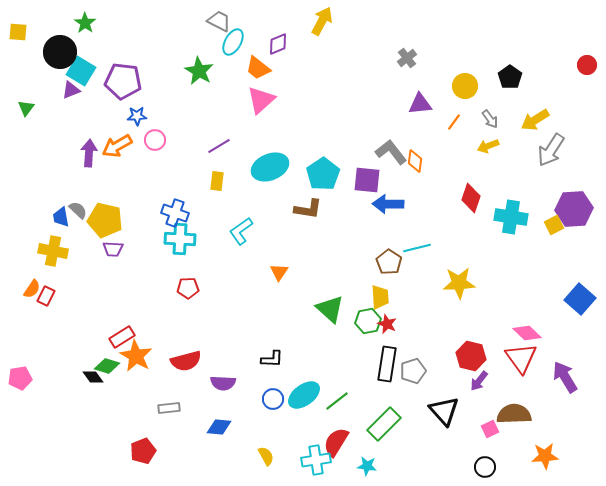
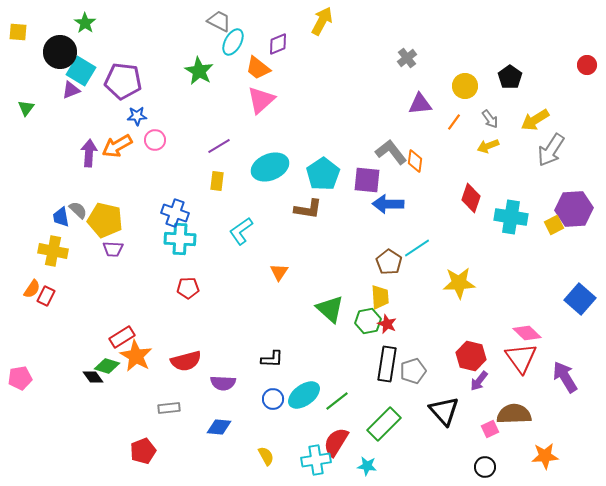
cyan line at (417, 248): rotated 20 degrees counterclockwise
